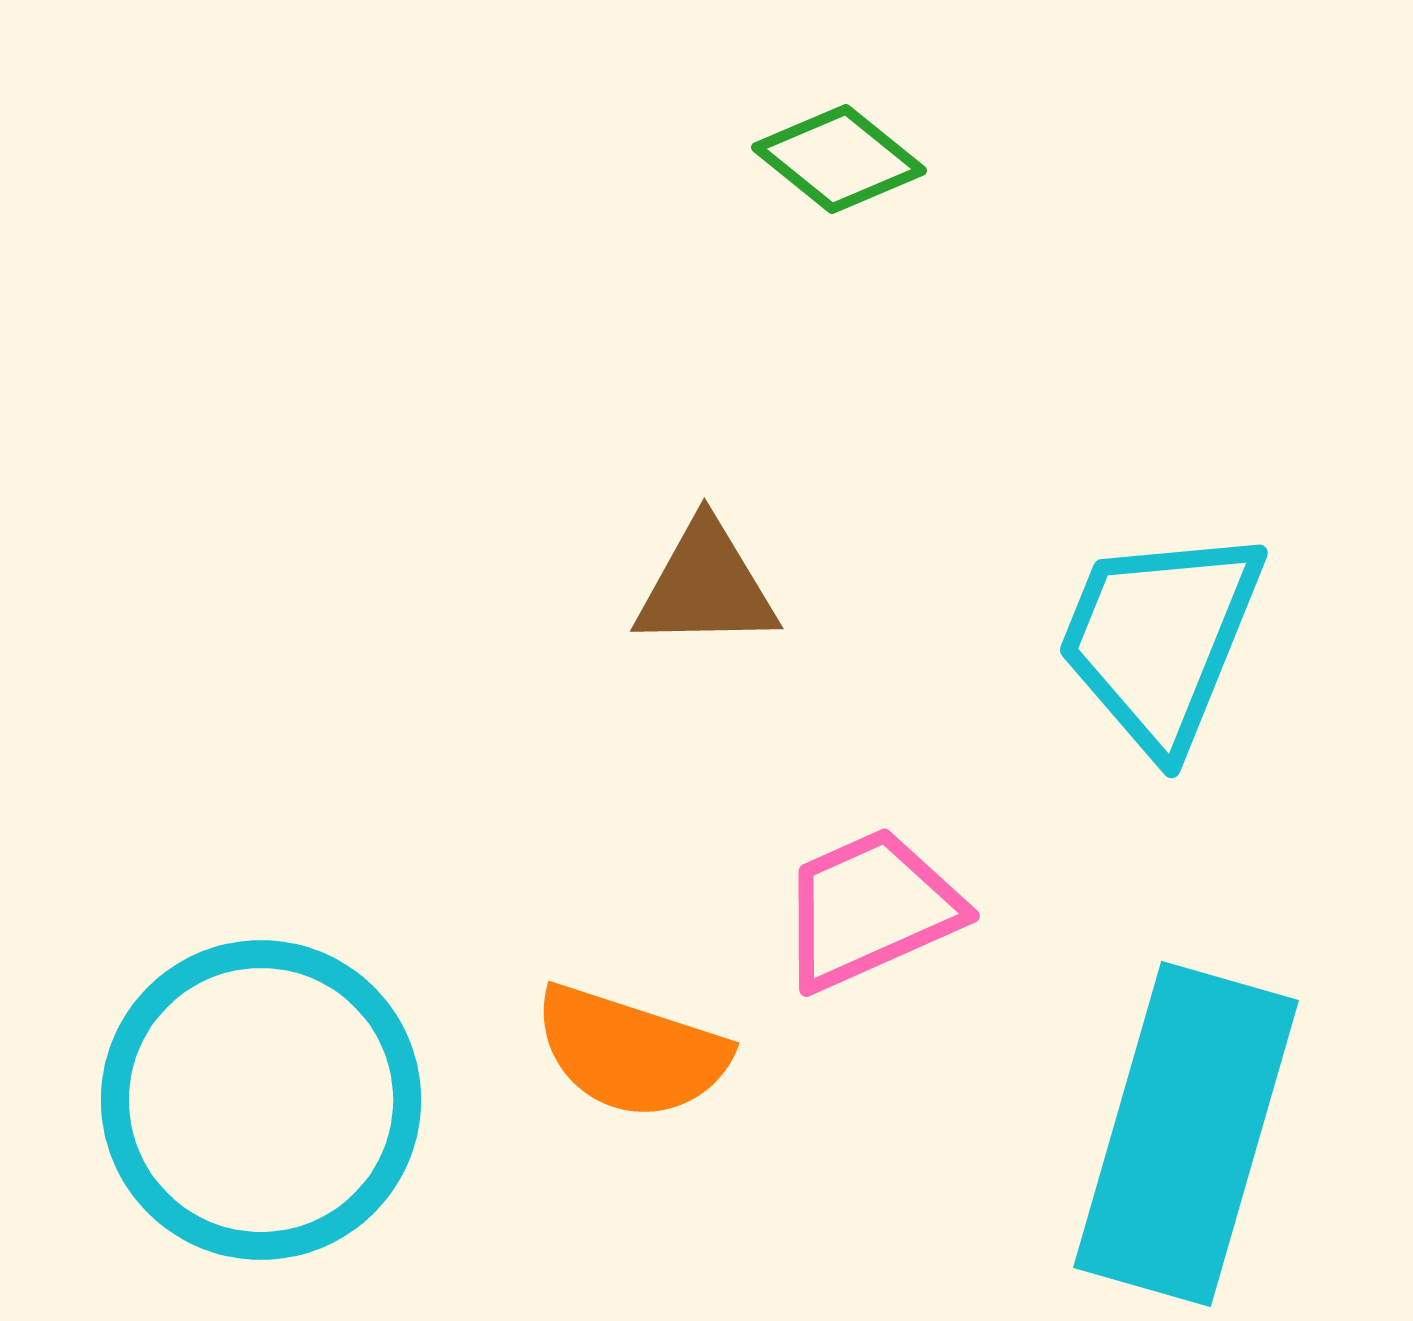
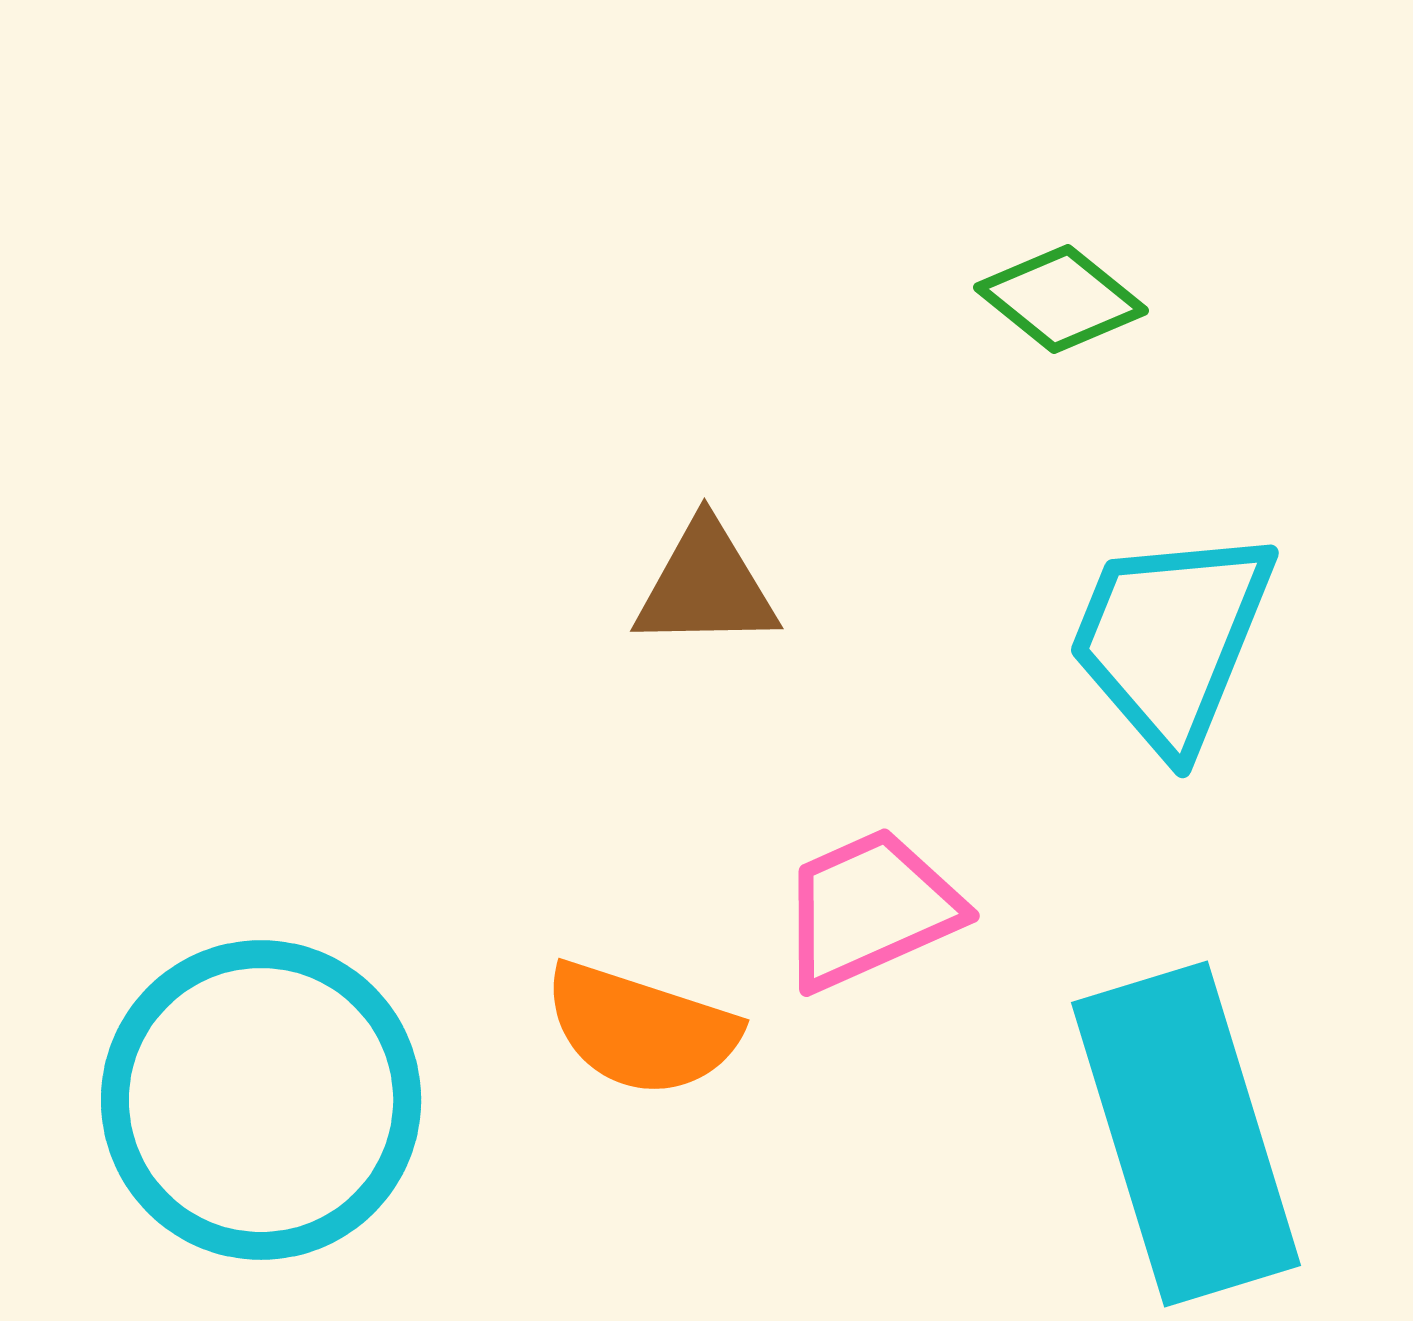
green diamond: moved 222 px right, 140 px down
cyan trapezoid: moved 11 px right
orange semicircle: moved 10 px right, 23 px up
cyan rectangle: rotated 33 degrees counterclockwise
